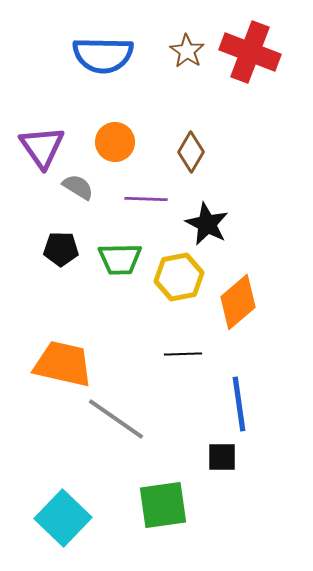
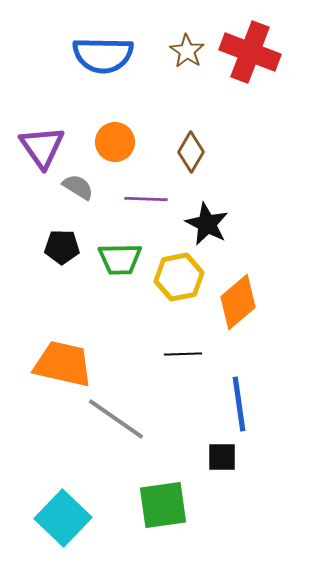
black pentagon: moved 1 px right, 2 px up
